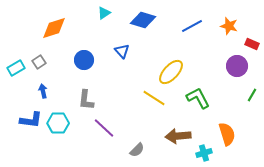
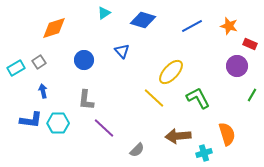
red rectangle: moved 2 px left
yellow line: rotated 10 degrees clockwise
